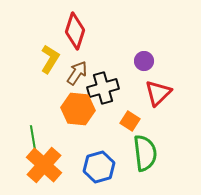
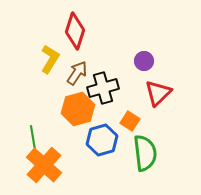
orange hexagon: rotated 20 degrees counterclockwise
blue hexagon: moved 3 px right, 27 px up
